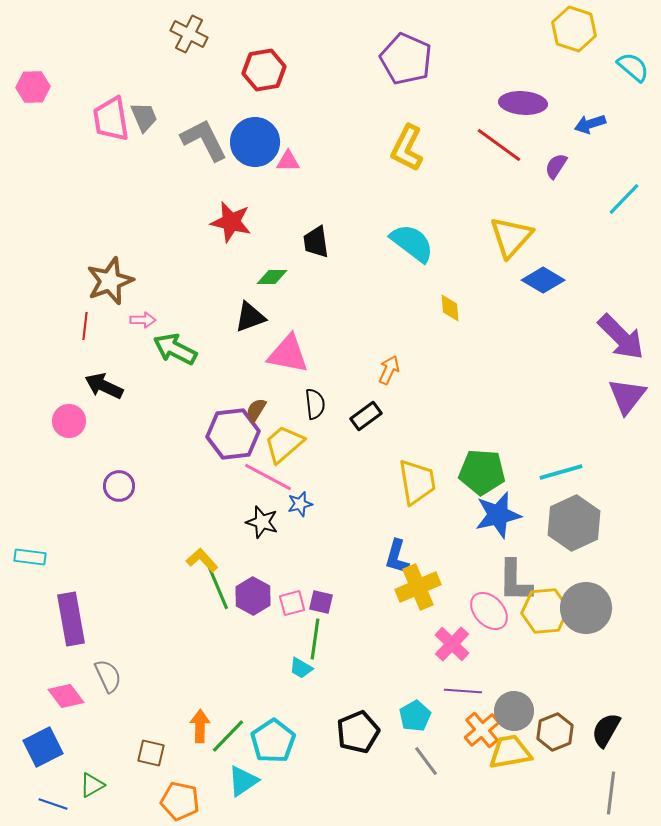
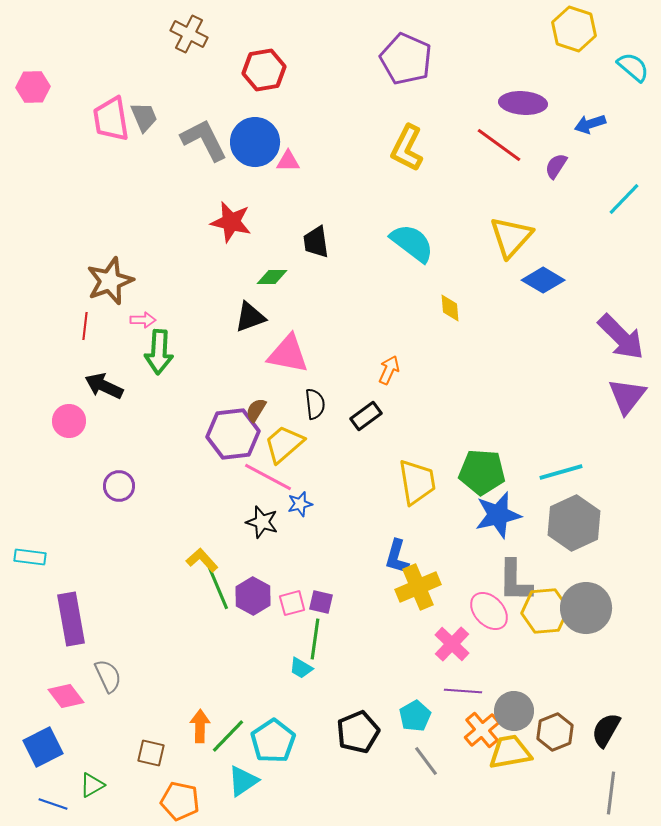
green arrow at (175, 349): moved 16 px left, 3 px down; rotated 114 degrees counterclockwise
